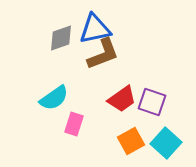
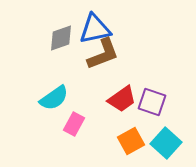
pink rectangle: rotated 10 degrees clockwise
